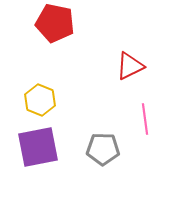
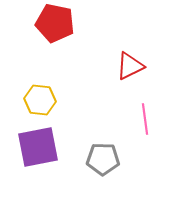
yellow hexagon: rotated 16 degrees counterclockwise
gray pentagon: moved 10 px down
